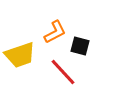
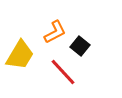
black square: rotated 24 degrees clockwise
yellow trapezoid: rotated 40 degrees counterclockwise
